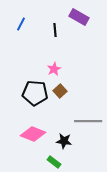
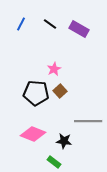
purple rectangle: moved 12 px down
black line: moved 5 px left, 6 px up; rotated 48 degrees counterclockwise
black pentagon: moved 1 px right
